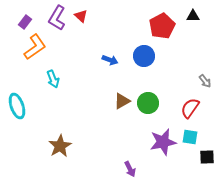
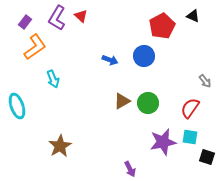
black triangle: rotated 24 degrees clockwise
black square: rotated 21 degrees clockwise
